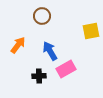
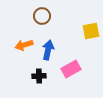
orange arrow: moved 6 px right; rotated 144 degrees counterclockwise
blue arrow: moved 2 px left, 1 px up; rotated 42 degrees clockwise
pink rectangle: moved 5 px right
